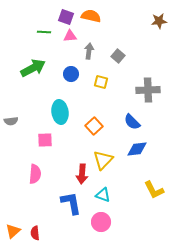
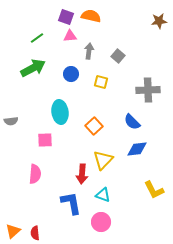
green line: moved 7 px left, 6 px down; rotated 40 degrees counterclockwise
